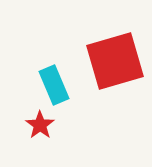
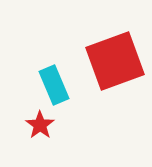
red square: rotated 4 degrees counterclockwise
